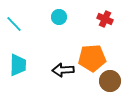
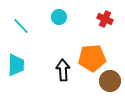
cyan line: moved 7 px right, 2 px down
cyan trapezoid: moved 2 px left
black arrow: rotated 90 degrees clockwise
